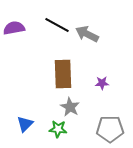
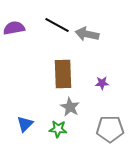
gray arrow: rotated 15 degrees counterclockwise
